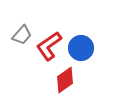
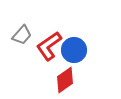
blue circle: moved 7 px left, 2 px down
